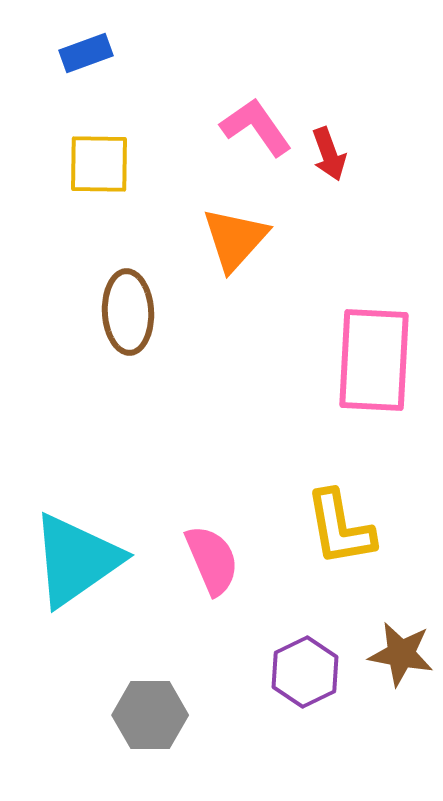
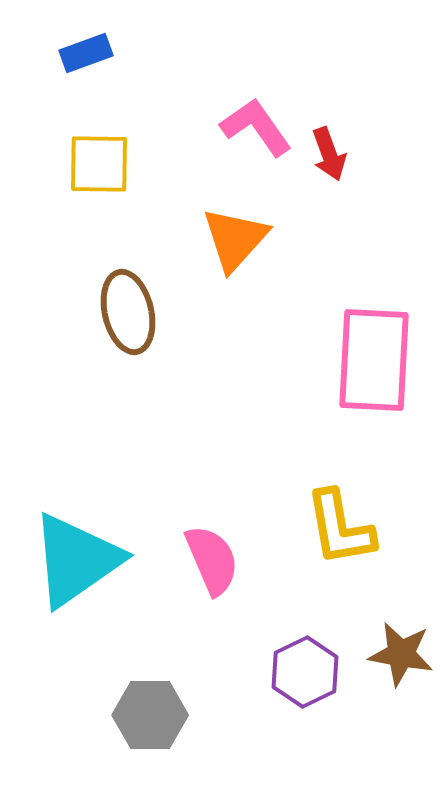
brown ellipse: rotated 10 degrees counterclockwise
